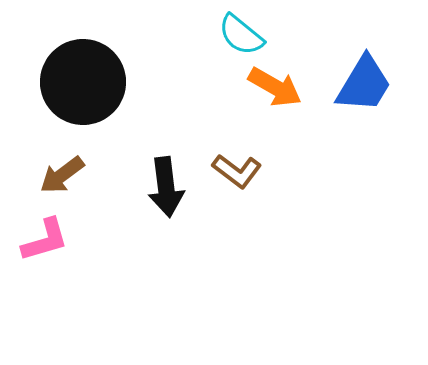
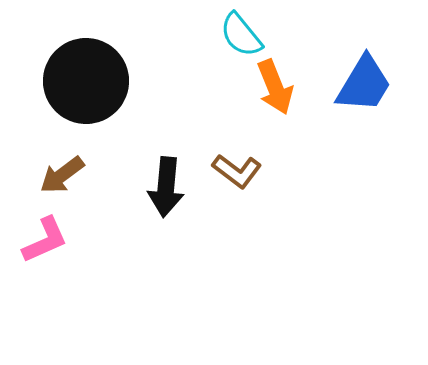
cyan semicircle: rotated 12 degrees clockwise
black circle: moved 3 px right, 1 px up
orange arrow: rotated 38 degrees clockwise
black arrow: rotated 12 degrees clockwise
pink L-shape: rotated 8 degrees counterclockwise
